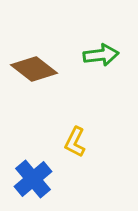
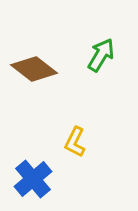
green arrow: rotated 52 degrees counterclockwise
